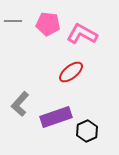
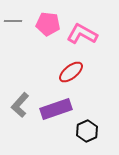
gray L-shape: moved 1 px down
purple rectangle: moved 8 px up
